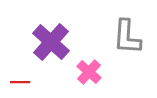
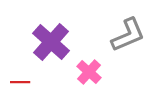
gray L-shape: moved 1 px right, 2 px up; rotated 117 degrees counterclockwise
